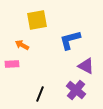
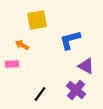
black line: rotated 14 degrees clockwise
